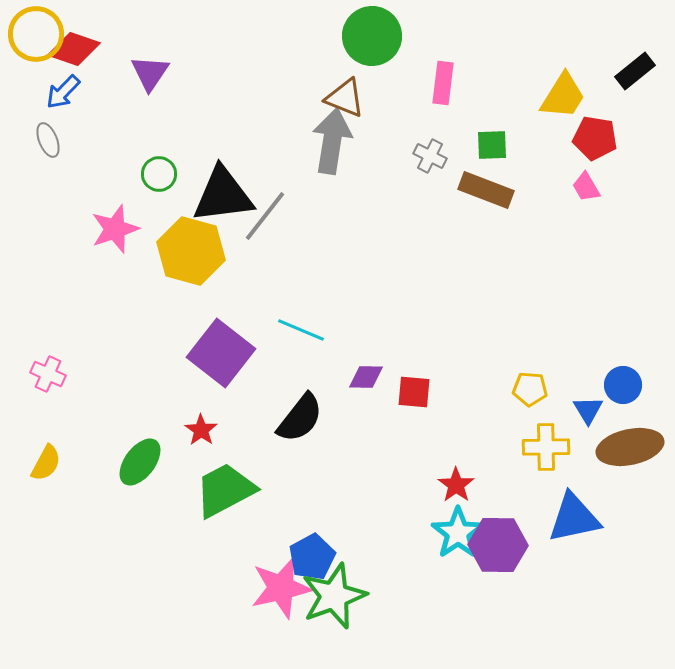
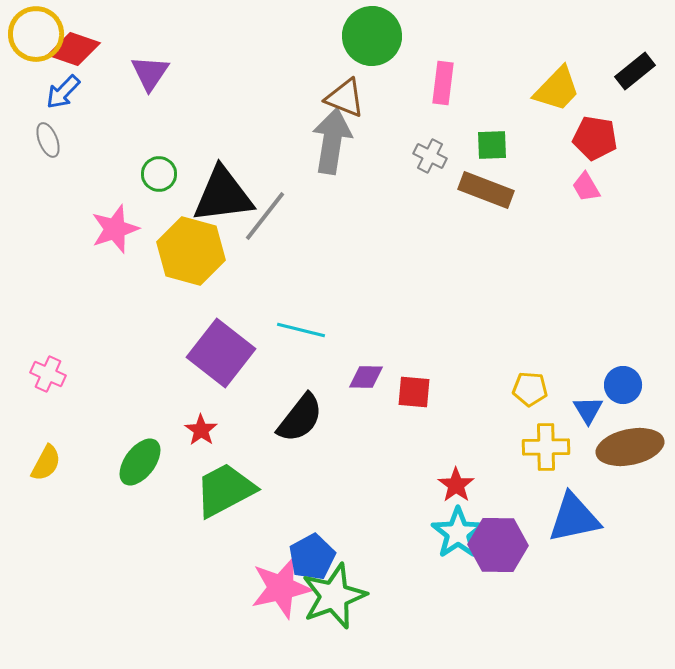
yellow trapezoid at (563, 96): moved 6 px left, 7 px up; rotated 12 degrees clockwise
cyan line at (301, 330): rotated 9 degrees counterclockwise
